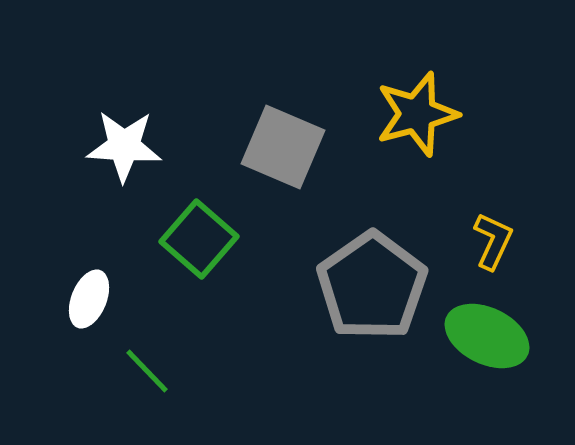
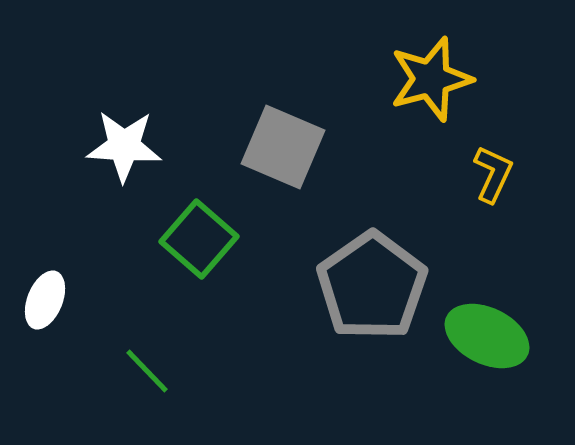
yellow star: moved 14 px right, 35 px up
yellow L-shape: moved 67 px up
white ellipse: moved 44 px left, 1 px down
